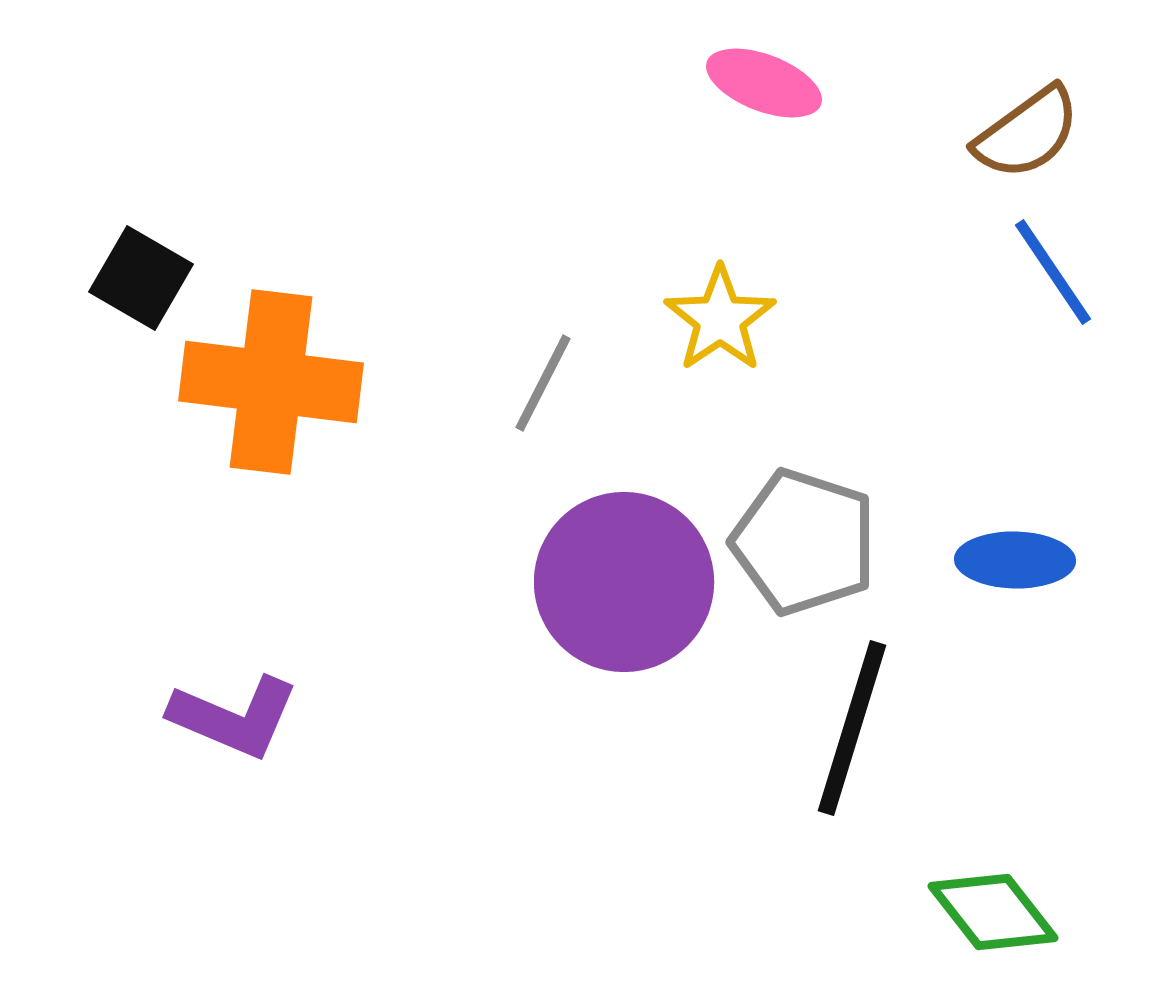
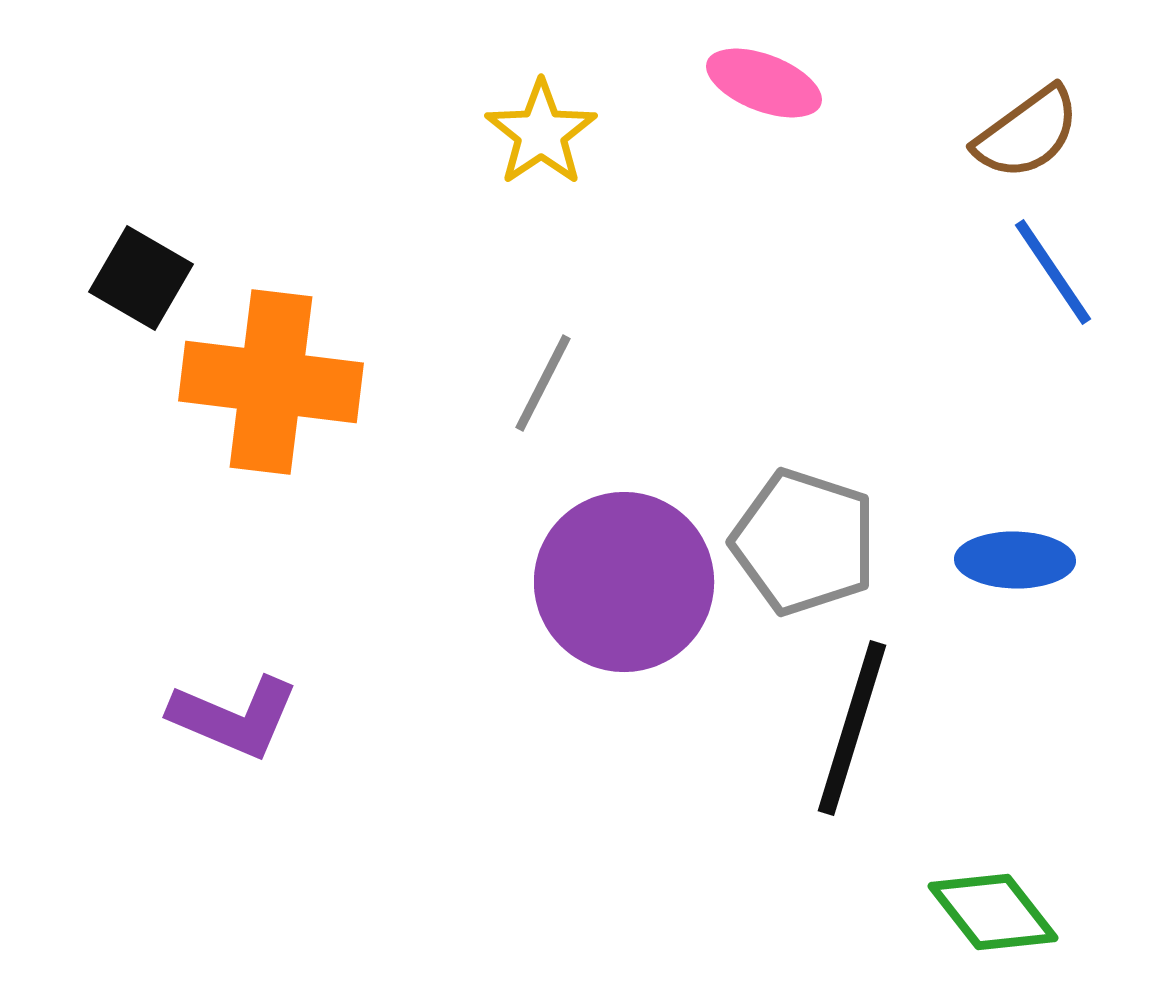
yellow star: moved 179 px left, 186 px up
